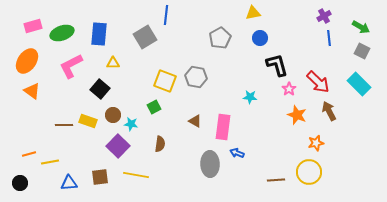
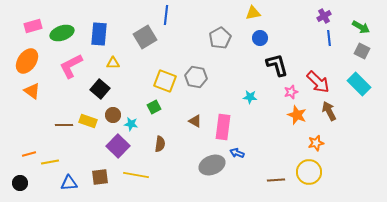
pink star at (289, 89): moved 2 px right, 3 px down; rotated 16 degrees clockwise
gray ellipse at (210, 164): moved 2 px right, 1 px down; rotated 70 degrees clockwise
